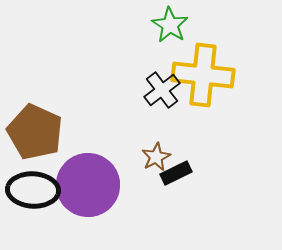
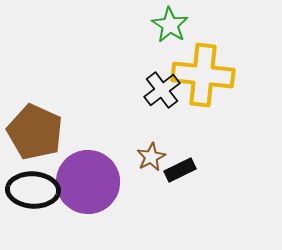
brown star: moved 5 px left
black rectangle: moved 4 px right, 3 px up
purple circle: moved 3 px up
